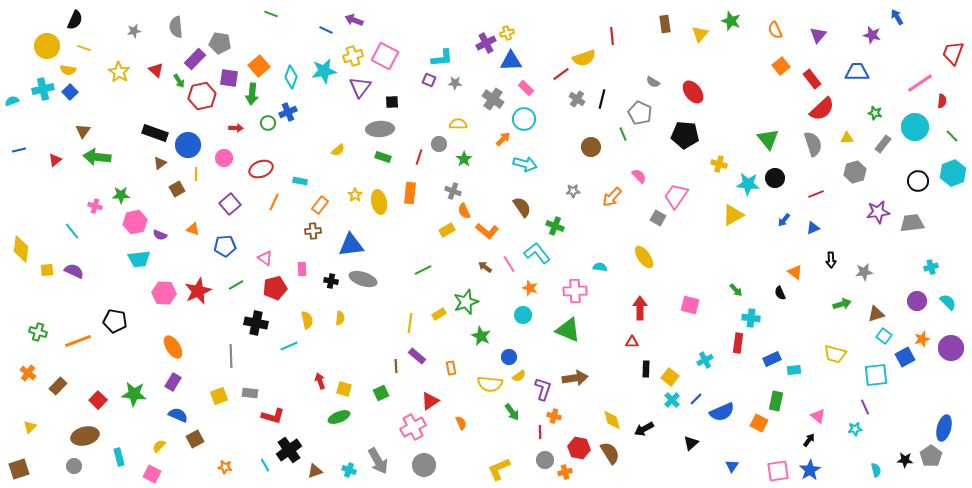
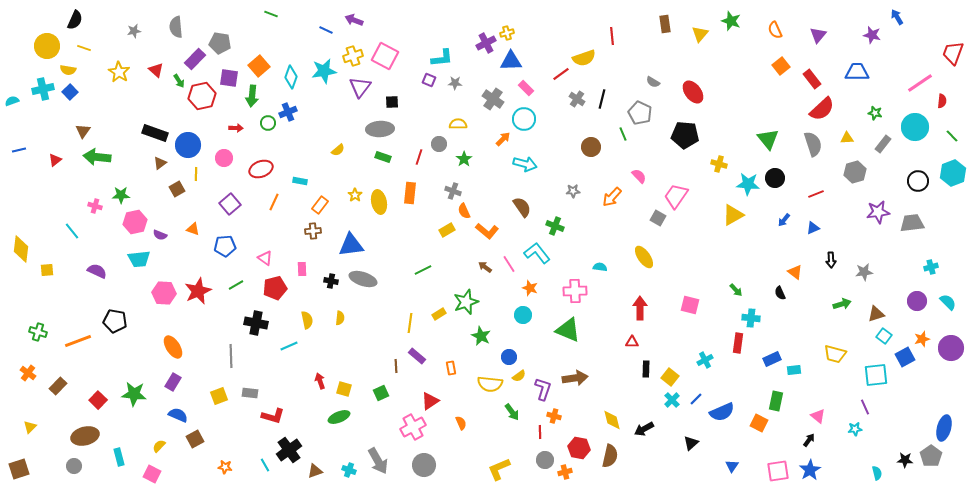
green arrow at (252, 94): moved 2 px down
purple semicircle at (74, 271): moved 23 px right
brown semicircle at (610, 453): moved 3 px down; rotated 45 degrees clockwise
cyan semicircle at (876, 470): moved 1 px right, 3 px down
